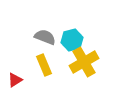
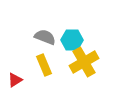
cyan hexagon: rotated 15 degrees clockwise
